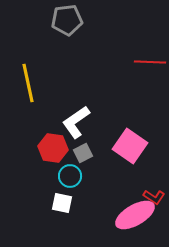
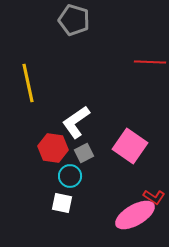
gray pentagon: moved 7 px right; rotated 24 degrees clockwise
gray square: moved 1 px right
